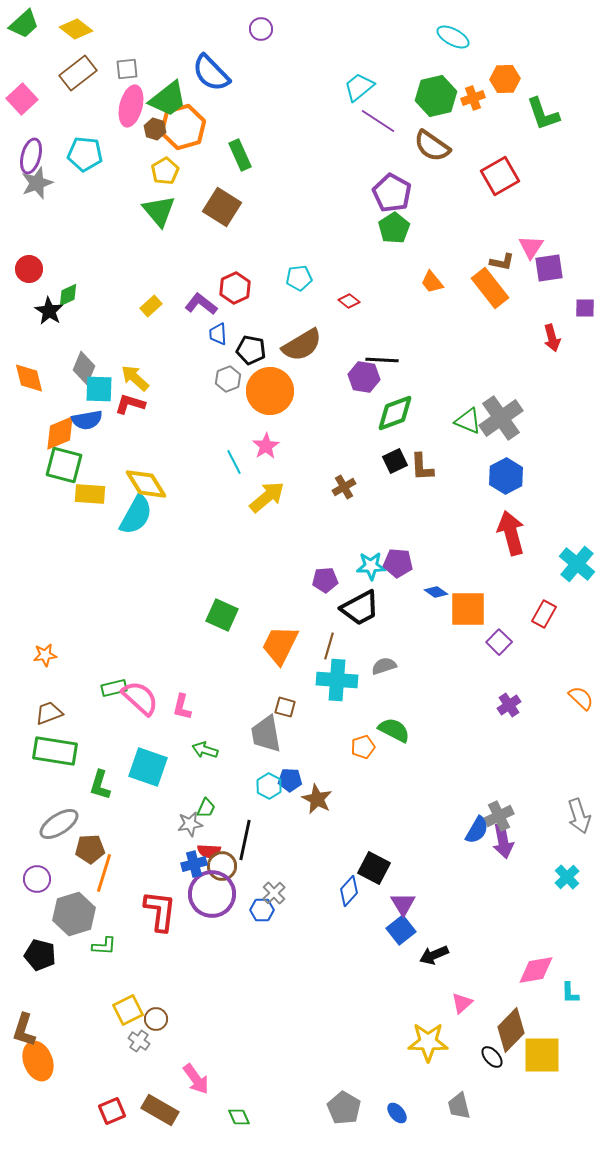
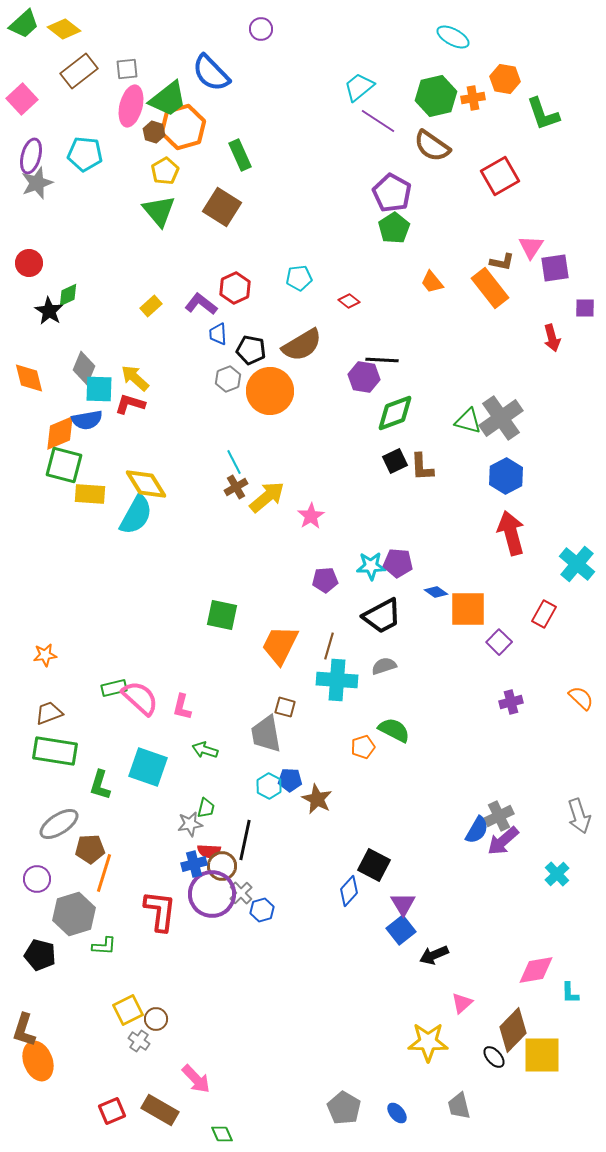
yellow diamond at (76, 29): moved 12 px left
brown rectangle at (78, 73): moved 1 px right, 2 px up
orange hexagon at (505, 79): rotated 12 degrees clockwise
orange cross at (473, 98): rotated 10 degrees clockwise
brown hexagon at (155, 129): moved 1 px left, 3 px down
purple square at (549, 268): moved 6 px right
red circle at (29, 269): moved 6 px up
green triangle at (468, 421): rotated 8 degrees counterclockwise
pink star at (266, 446): moved 45 px right, 70 px down
brown cross at (344, 487): moved 108 px left
black trapezoid at (360, 608): moved 22 px right, 8 px down
green square at (222, 615): rotated 12 degrees counterclockwise
purple cross at (509, 705): moved 2 px right, 3 px up; rotated 20 degrees clockwise
green trapezoid at (206, 808): rotated 10 degrees counterclockwise
purple arrow at (503, 841): rotated 60 degrees clockwise
black square at (374, 868): moved 3 px up
cyan cross at (567, 877): moved 10 px left, 3 px up
gray cross at (274, 893): moved 33 px left
blue hexagon at (262, 910): rotated 15 degrees counterclockwise
brown diamond at (511, 1030): moved 2 px right
black ellipse at (492, 1057): moved 2 px right
pink arrow at (196, 1079): rotated 8 degrees counterclockwise
green diamond at (239, 1117): moved 17 px left, 17 px down
